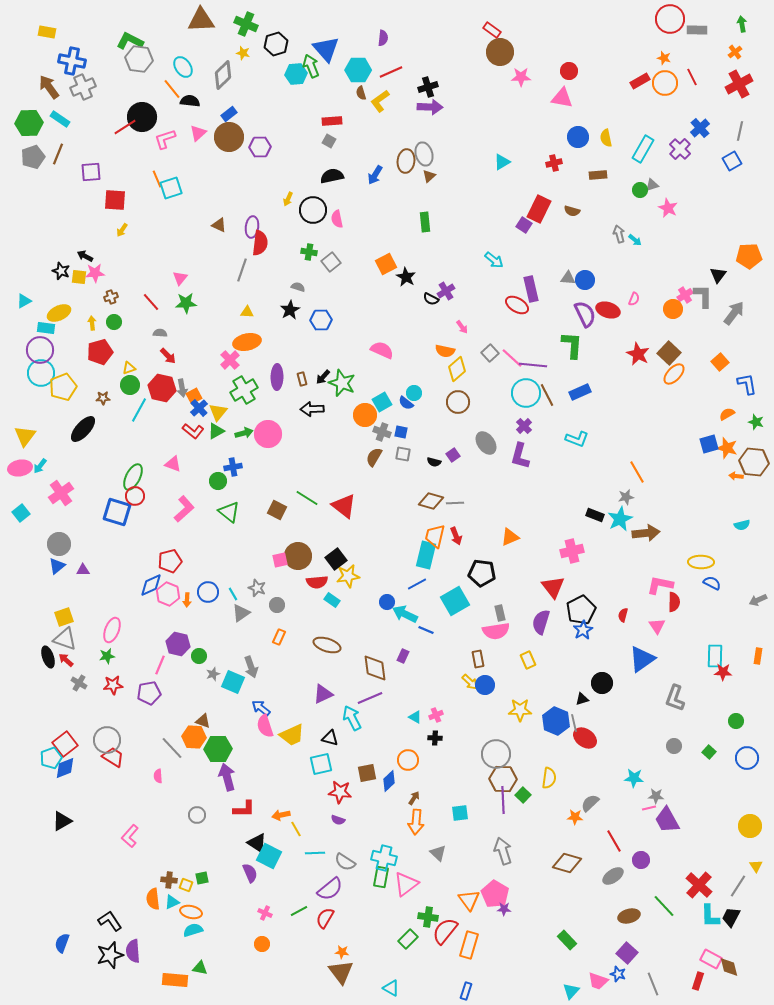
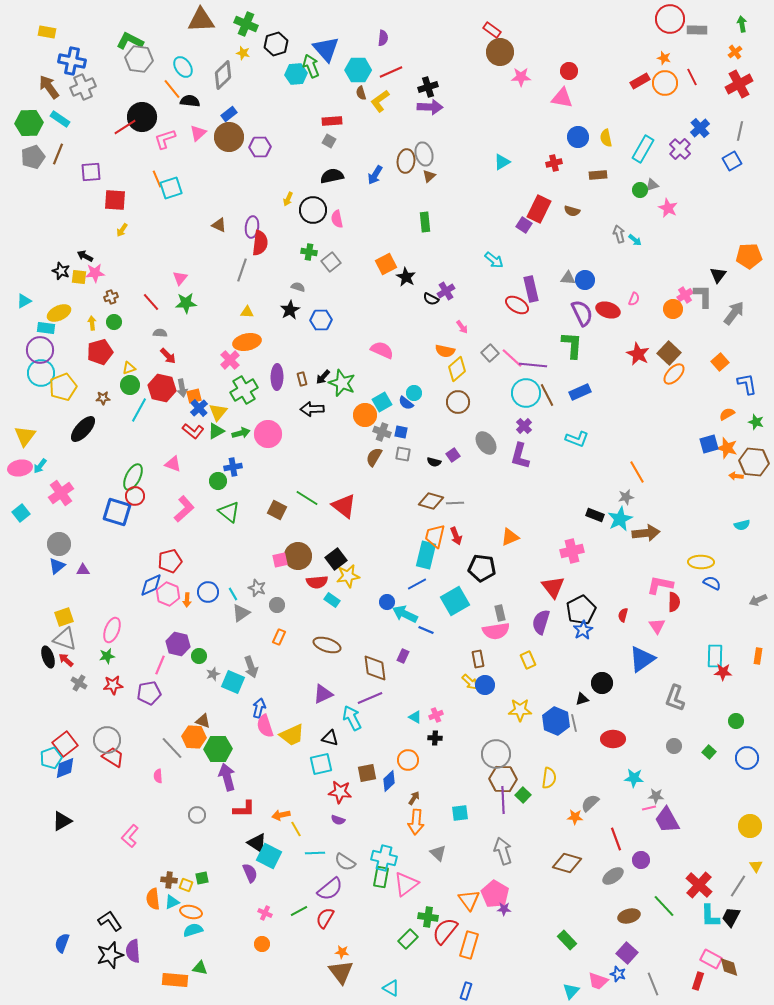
purple semicircle at (585, 314): moved 3 px left, 1 px up
orange square at (194, 396): rotated 14 degrees clockwise
green arrow at (244, 433): moved 3 px left
black pentagon at (482, 573): moved 5 px up
blue arrow at (261, 708): moved 2 px left; rotated 66 degrees clockwise
red ellipse at (585, 738): moved 28 px right, 1 px down; rotated 35 degrees counterclockwise
red line at (614, 841): moved 2 px right, 2 px up; rotated 10 degrees clockwise
